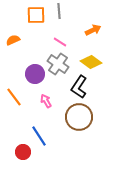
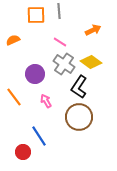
gray cross: moved 6 px right
